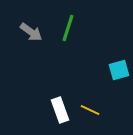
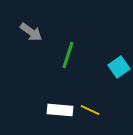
green line: moved 27 px down
cyan square: moved 3 px up; rotated 20 degrees counterclockwise
white rectangle: rotated 65 degrees counterclockwise
